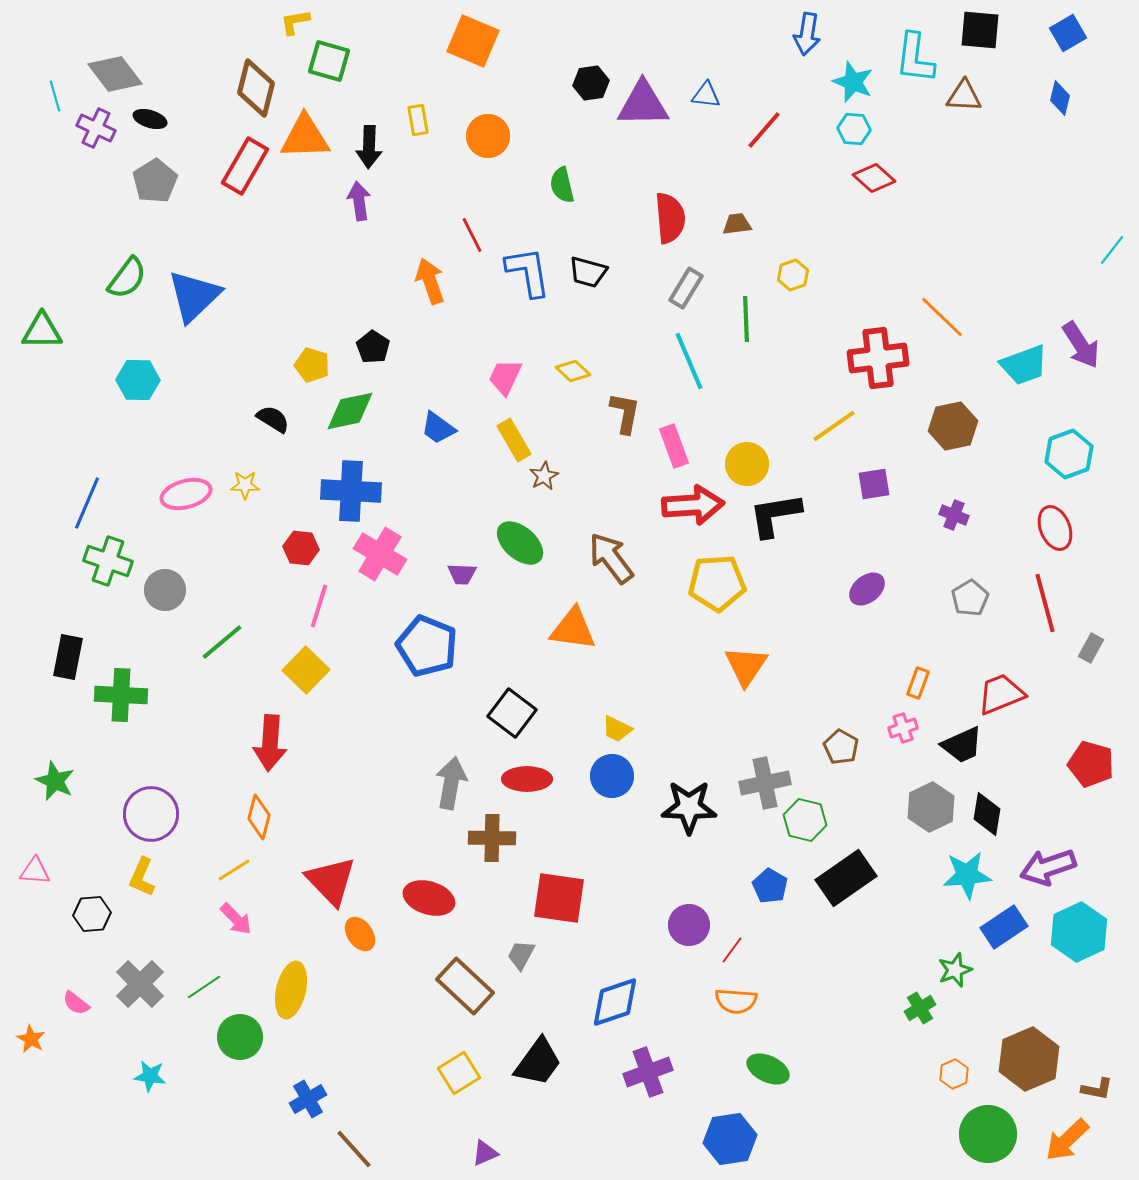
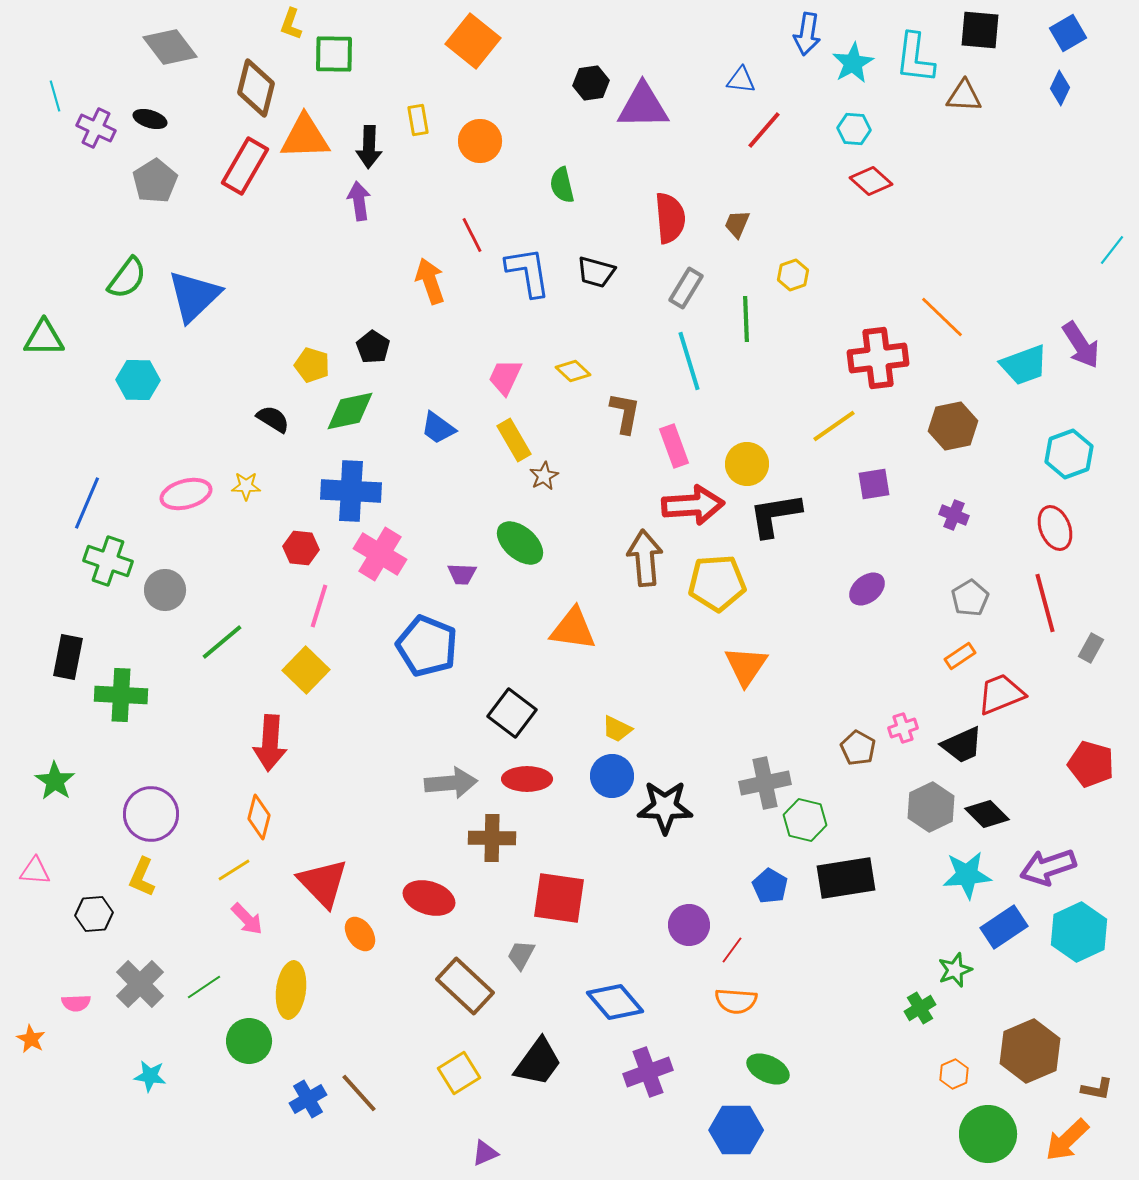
yellow L-shape at (295, 22): moved 4 px left, 2 px down; rotated 60 degrees counterclockwise
orange square at (473, 41): rotated 16 degrees clockwise
green square at (329, 61): moved 5 px right, 7 px up; rotated 15 degrees counterclockwise
gray diamond at (115, 74): moved 55 px right, 27 px up
cyan star at (853, 82): moved 19 px up; rotated 21 degrees clockwise
blue triangle at (706, 95): moved 35 px right, 15 px up
blue diamond at (1060, 98): moved 10 px up; rotated 12 degrees clockwise
purple triangle at (643, 104): moved 2 px down
orange circle at (488, 136): moved 8 px left, 5 px down
red diamond at (874, 178): moved 3 px left, 3 px down
brown trapezoid at (737, 224): rotated 60 degrees counterclockwise
black trapezoid at (588, 272): moved 8 px right
green triangle at (42, 331): moved 2 px right, 7 px down
cyan line at (689, 361): rotated 6 degrees clockwise
yellow star at (245, 485): moved 1 px right, 1 px down
brown arrow at (611, 558): moved 34 px right; rotated 32 degrees clockwise
orange rectangle at (918, 683): moved 42 px right, 27 px up; rotated 36 degrees clockwise
brown pentagon at (841, 747): moved 17 px right, 1 px down
green star at (55, 781): rotated 9 degrees clockwise
gray arrow at (451, 783): rotated 75 degrees clockwise
black star at (689, 807): moved 24 px left
black diamond at (987, 814): rotated 54 degrees counterclockwise
black rectangle at (846, 878): rotated 26 degrees clockwise
red triangle at (331, 881): moved 8 px left, 2 px down
black hexagon at (92, 914): moved 2 px right
pink arrow at (236, 919): moved 11 px right
yellow ellipse at (291, 990): rotated 6 degrees counterclockwise
blue diamond at (615, 1002): rotated 68 degrees clockwise
pink semicircle at (76, 1003): rotated 40 degrees counterclockwise
green circle at (240, 1037): moved 9 px right, 4 px down
brown hexagon at (1029, 1059): moved 1 px right, 8 px up
blue hexagon at (730, 1139): moved 6 px right, 9 px up; rotated 9 degrees clockwise
brown line at (354, 1149): moved 5 px right, 56 px up
